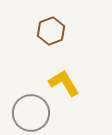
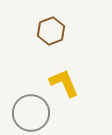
yellow L-shape: rotated 8 degrees clockwise
